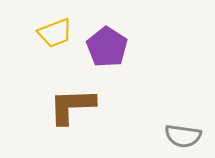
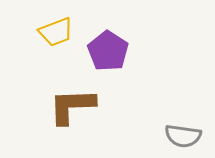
yellow trapezoid: moved 1 px right, 1 px up
purple pentagon: moved 1 px right, 4 px down
